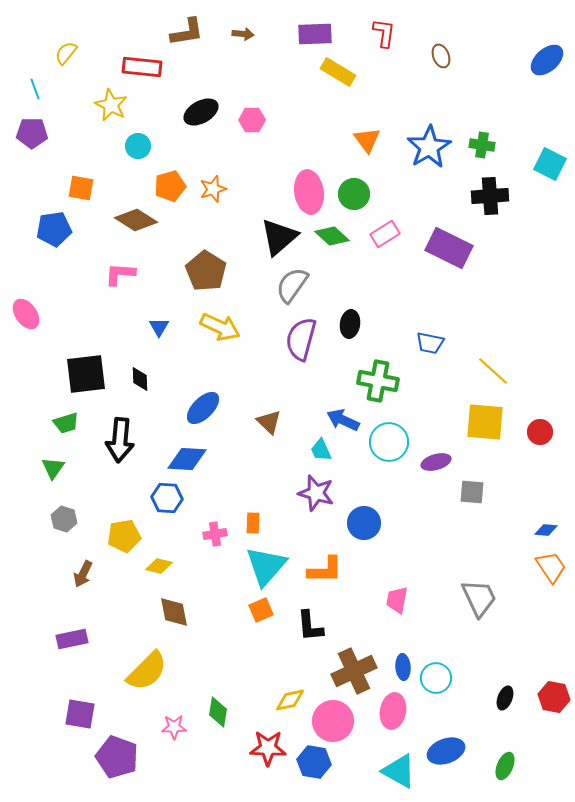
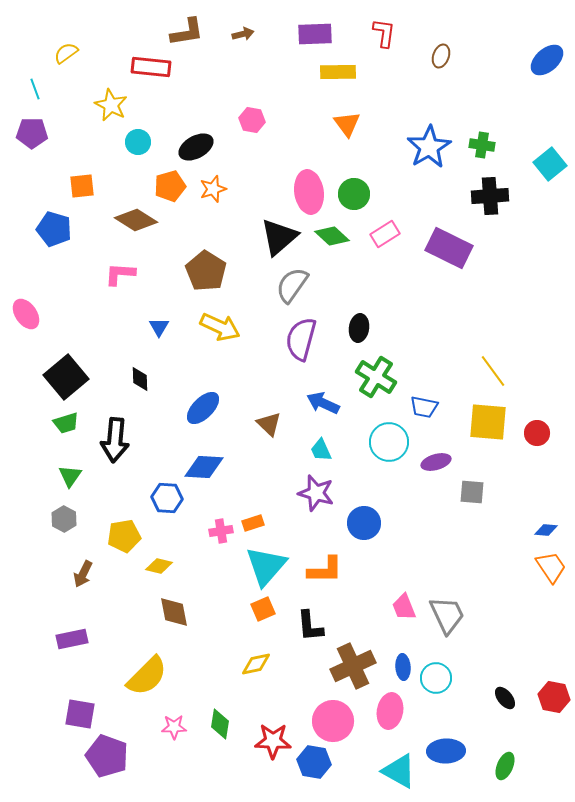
brown arrow at (243, 34): rotated 20 degrees counterclockwise
yellow semicircle at (66, 53): rotated 15 degrees clockwise
brown ellipse at (441, 56): rotated 40 degrees clockwise
red rectangle at (142, 67): moved 9 px right
yellow rectangle at (338, 72): rotated 32 degrees counterclockwise
black ellipse at (201, 112): moved 5 px left, 35 px down
pink hexagon at (252, 120): rotated 10 degrees clockwise
orange triangle at (367, 140): moved 20 px left, 16 px up
cyan circle at (138, 146): moved 4 px up
cyan square at (550, 164): rotated 24 degrees clockwise
orange square at (81, 188): moved 1 px right, 2 px up; rotated 16 degrees counterclockwise
blue pentagon at (54, 229): rotated 24 degrees clockwise
black ellipse at (350, 324): moved 9 px right, 4 px down
blue trapezoid at (430, 343): moved 6 px left, 64 px down
yellow line at (493, 371): rotated 12 degrees clockwise
black square at (86, 374): moved 20 px left, 3 px down; rotated 33 degrees counterclockwise
green cross at (378, 381): moved 2 px left, 4 px up; rotated 21 degrees clockwise
blue arrow at (343, 420): moved 20 px left, 17 px up
brown triangle at (269, 422): moved 2 px down
yellow square at (485, 422): moved 3 px right
red circle at (540, 432): moved 3 px left, 1 px down
black arrow at (120, 440): moved 5 px left
blue diamond at (187, 459): moved 17 px right, 8 px down
green triangle at (53, 468): moved 17 px right, 8 px down
gray hexagon at (64, 519): rotated 10 degrees clockwise
orange rectangle at (253, 523): rotated 70 degrees clockwise
pink cross at (215, 534): moved 6 px right, 3 px up
gray trapezoid at (479, 598): moved 32 px left, 17 px down
pink trapezoid at (397, 600): moved 7 px right, 7 px down; rotated 32 degrees counterclockwise
orange square at (261, 610): moved 2 px right, 1 px up
yellow semicircle at (147, 671): moved 5 px down
brown cross at (354, 671): moved 1 px left, 5 px up
black ellipse at (505, 698): rotated 60 degrees counterclockwise
yellow diamond at (290, 700): moved 34 px left, 36 px up
pink ellipse at (393, 711): moved 3 px left
green diamond at (218, 712): moved 2 px right, 12 px down
red star at (268, 748): moved 5 px right, 7 px up
blue ellipse at (446, 751): rotated 18 degrees clockwise
purple pentagon at (117, 757): moved 10 px left, 1 px up
